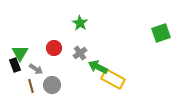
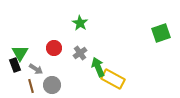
green arrow: rotated 42 degrees clockwise
